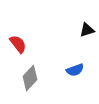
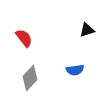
red semicircle: moved 6 px right, 6 px up
blue semicircle: rotated 12 degrees clockwise
